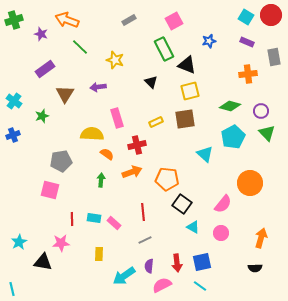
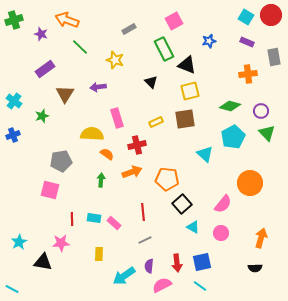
gray rectangle at (129, 20): moved 9 px down
black square at (182, 204): rotated 12 degrees clockwise
cyan line at (12, 289): rotated 48 degrees counterclockwise
